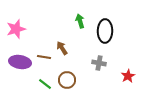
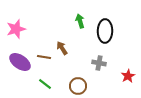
purple ellipse: rotated 25 degrees clockwise
brown circle: moved 11 px right, 6 px down
